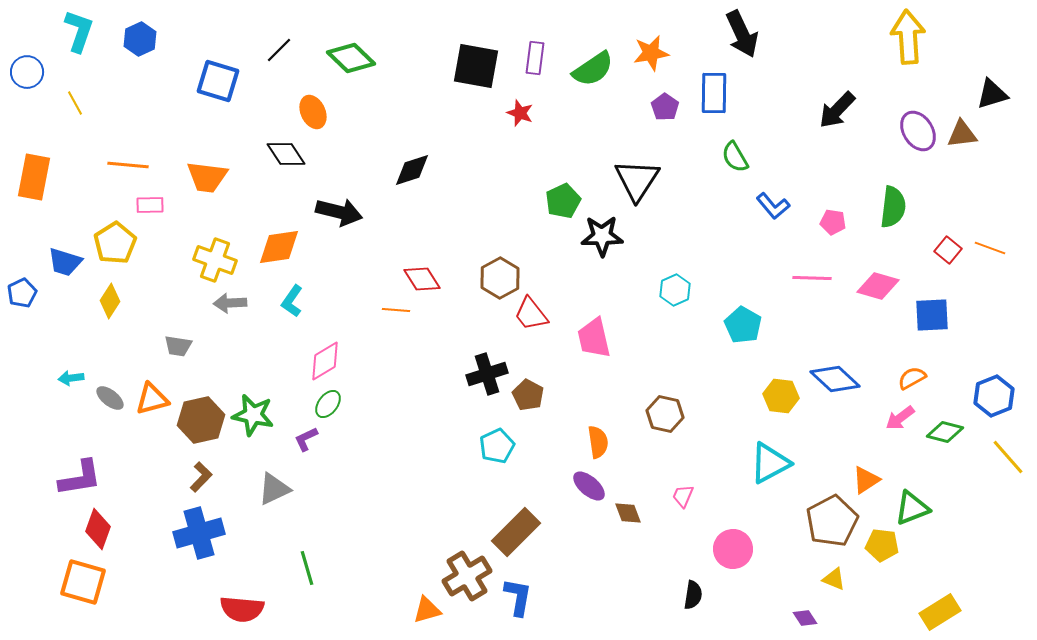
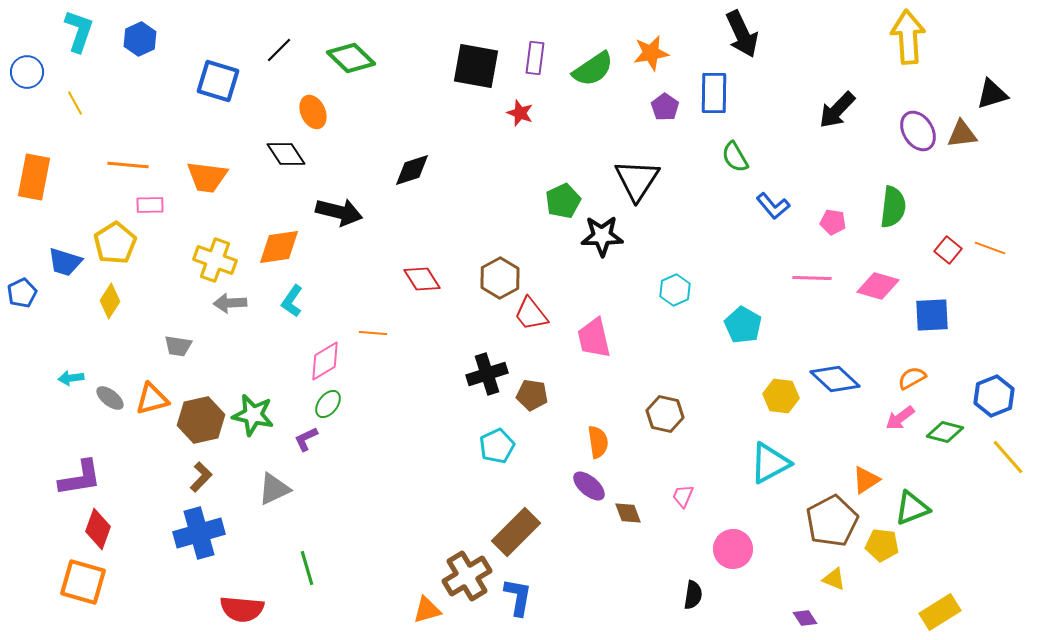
orange line at (396, 310): moved 23 px left, 23 px down
brown pentagon at (528, 395): moved 4 px right; rotated 20 degrees counterclockwise
